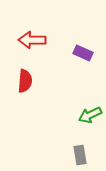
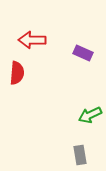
red semicircle: moved 8 px left, 8 px up
